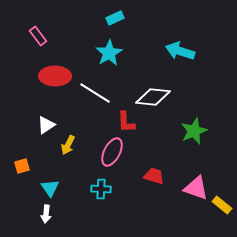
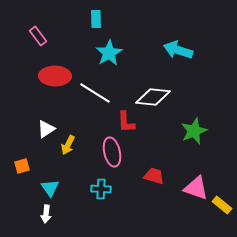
cyan rectangle: moved 19 px left, 1 px down; rotated 66 degrees counterclockwise
cyan arrow: moved 2 px left, 1 px up
white triangle: moved 4 px down
pink ellipse: rotated 40 degrees counterclockwise
